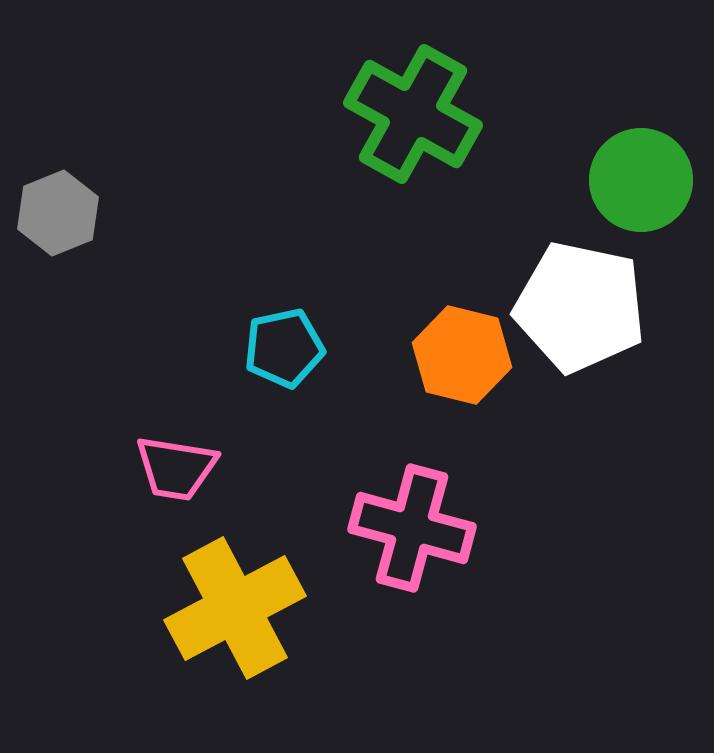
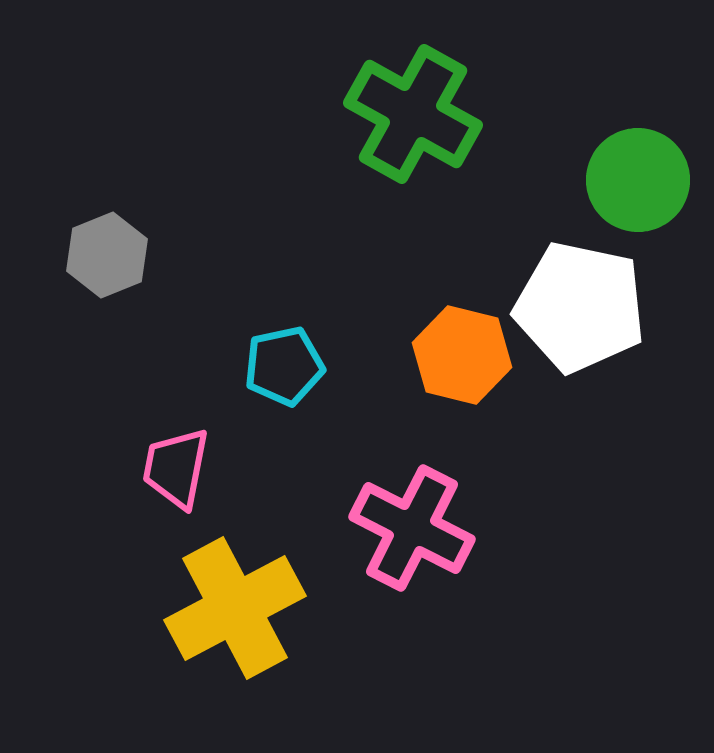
green circle: moved 3 px left
gray hexagon: moved 49 px right, 42 px down
cyan pentagon: moved 18 px down
pink trapezoid: rotated 92 degrees clockwise
pink cross: rotated 12 degrees clockwise
